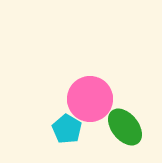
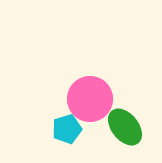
cyan pentagon: rotated 24 degrees clockwise
